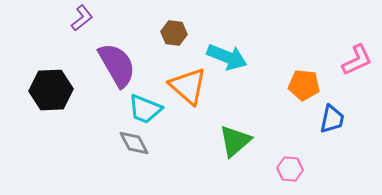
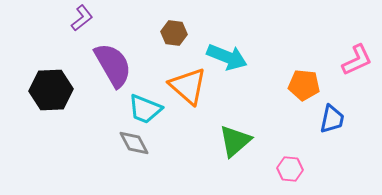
purple semicircle: moved 4 px left
